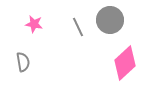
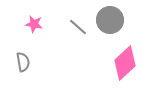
gray line: rotated 24 degrees counterclockwise
